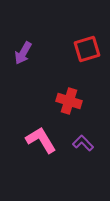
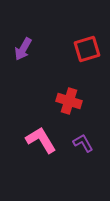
purple arrow: moved 4 px up
purple L-shape: rotated 15 degrees clockwise
